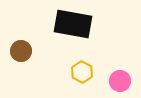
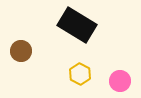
black rectangle: moved 4 px right, 1 px down; rotated 21 degrees clockwise
yellow hexagon: moved 2 px left, 2 px down
